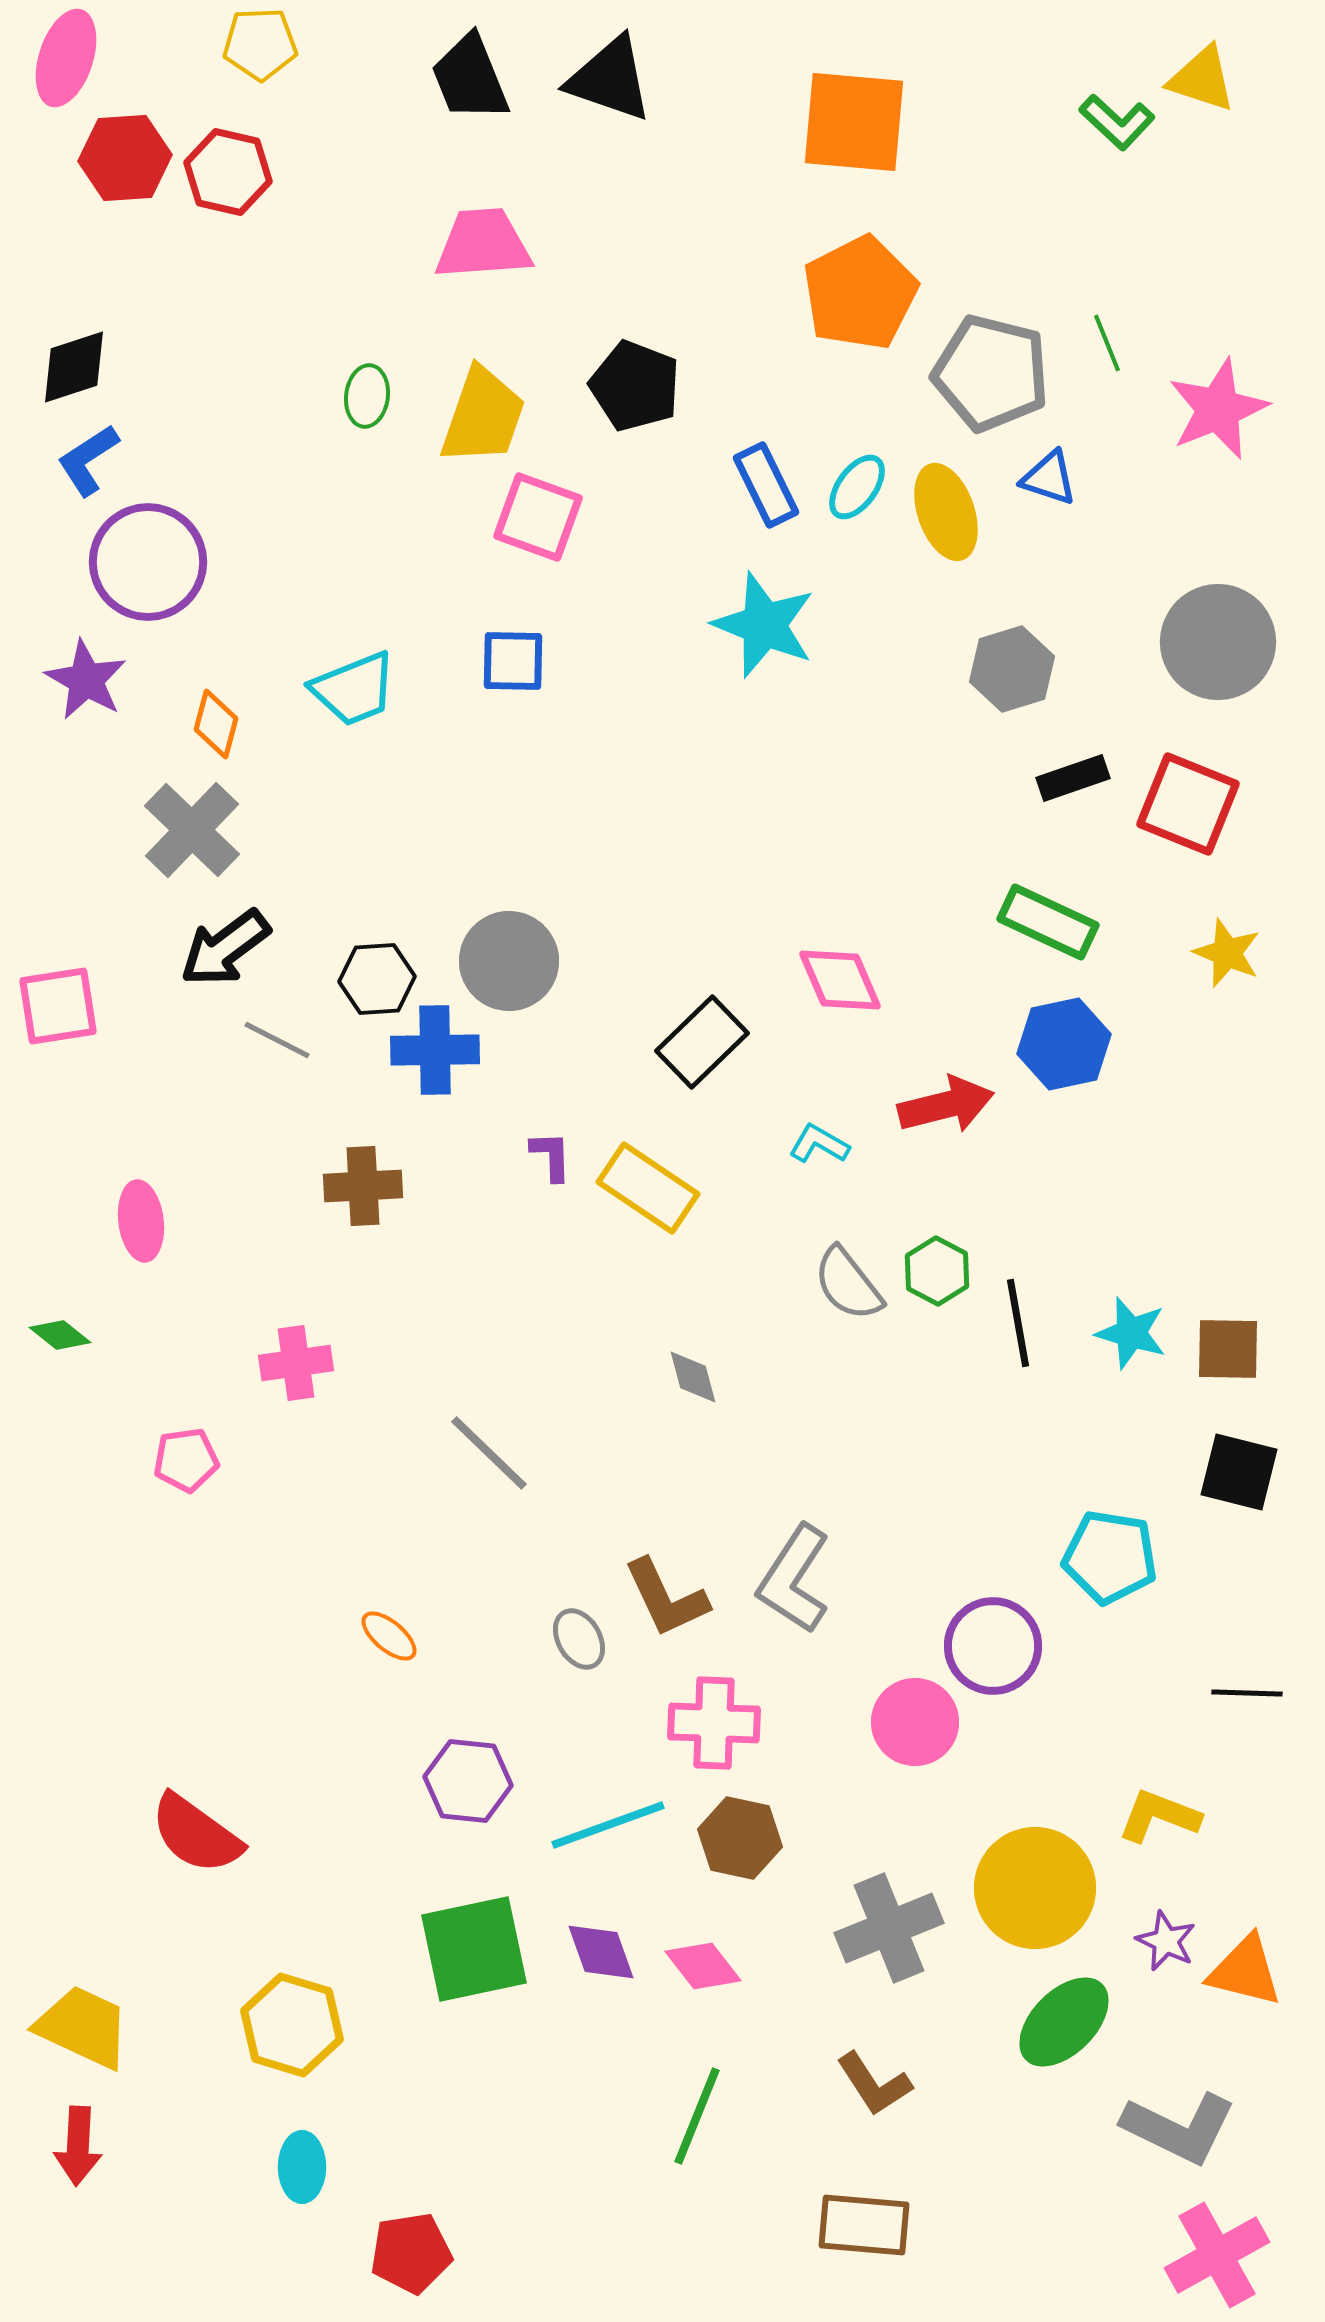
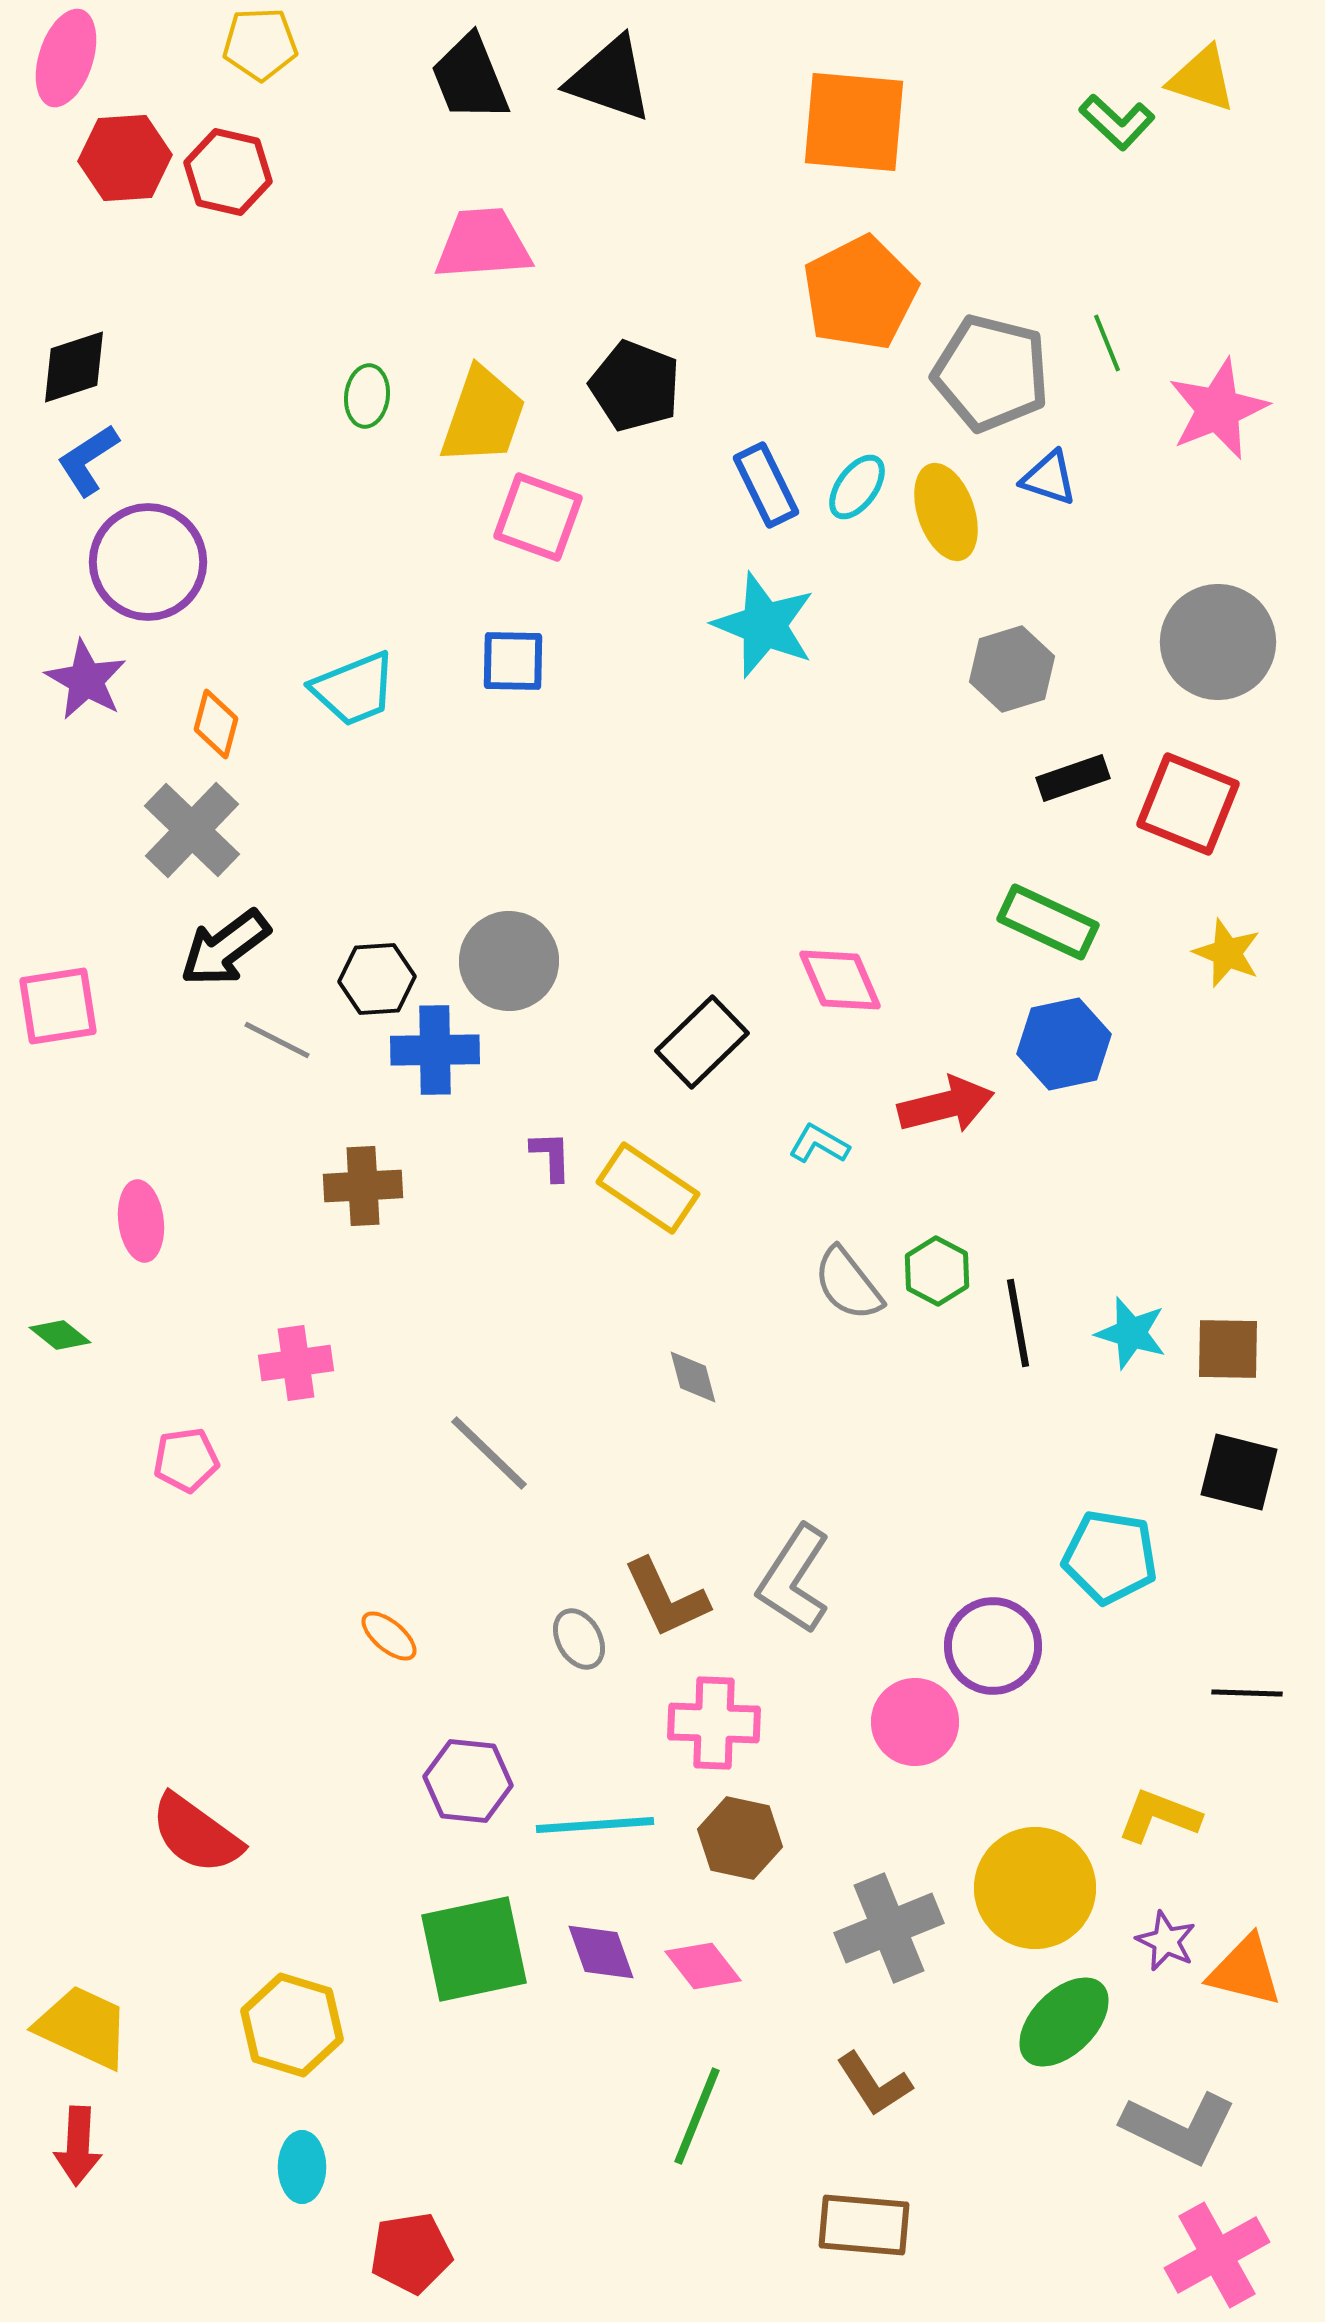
cyan line at (608, 1825): moved 13 px left; rotated 16 degrees clockwise
